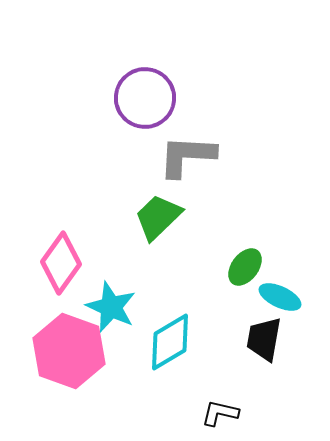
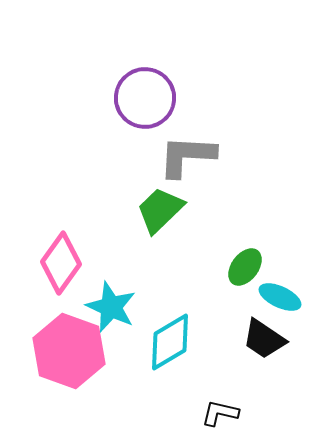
green trapezoid: moved 2 px right, 7 px up
black trapezoid: rotated 66 degrees counterclockwise
